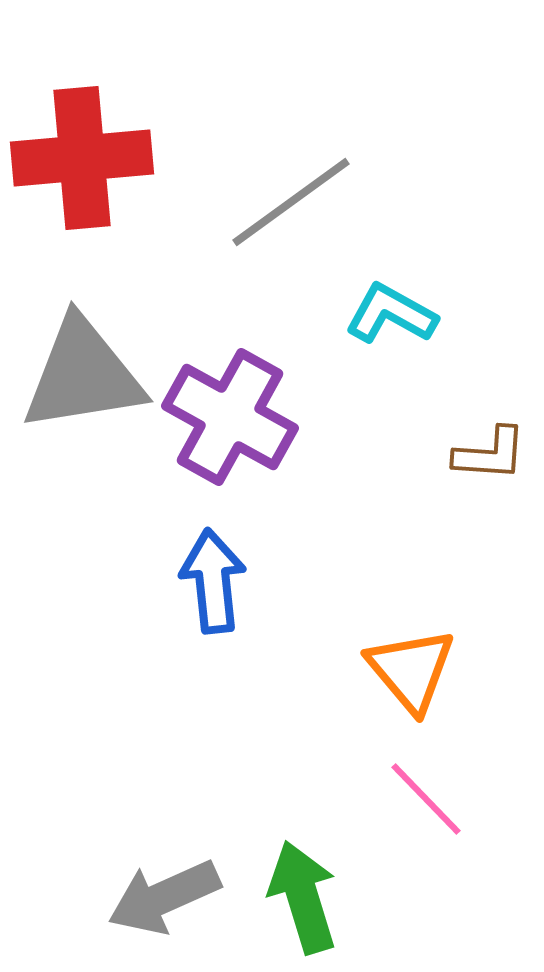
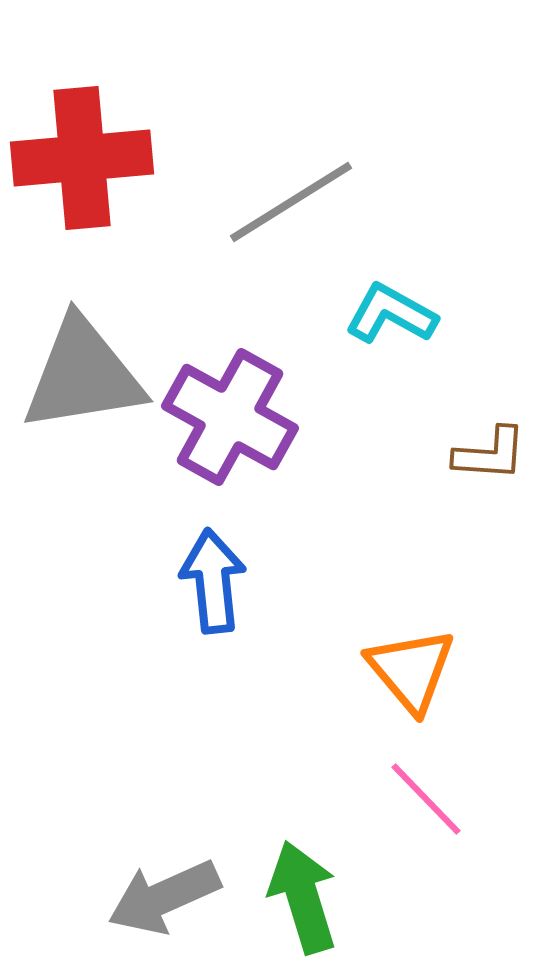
gray line: rotated 4 degrees clockwise
